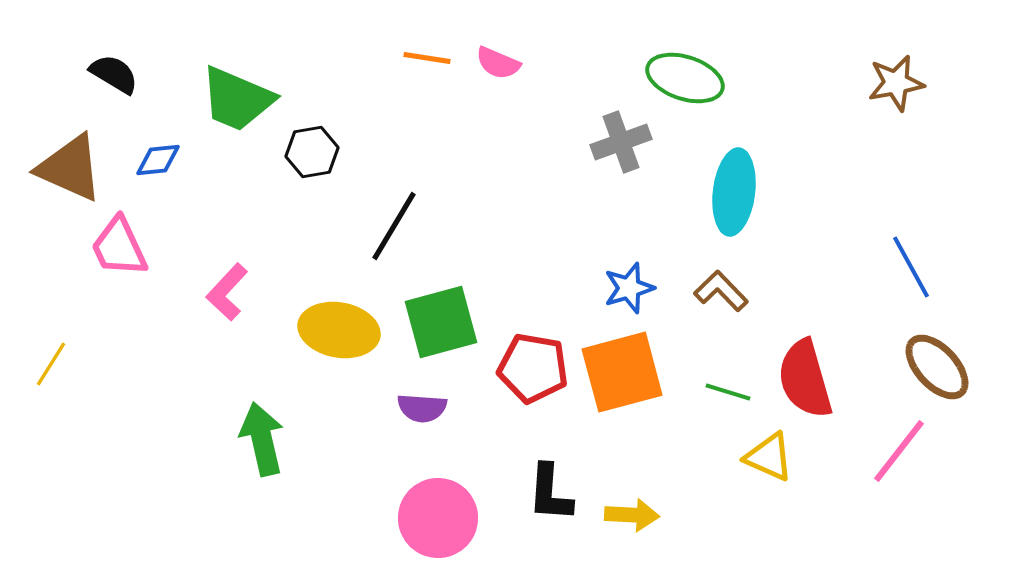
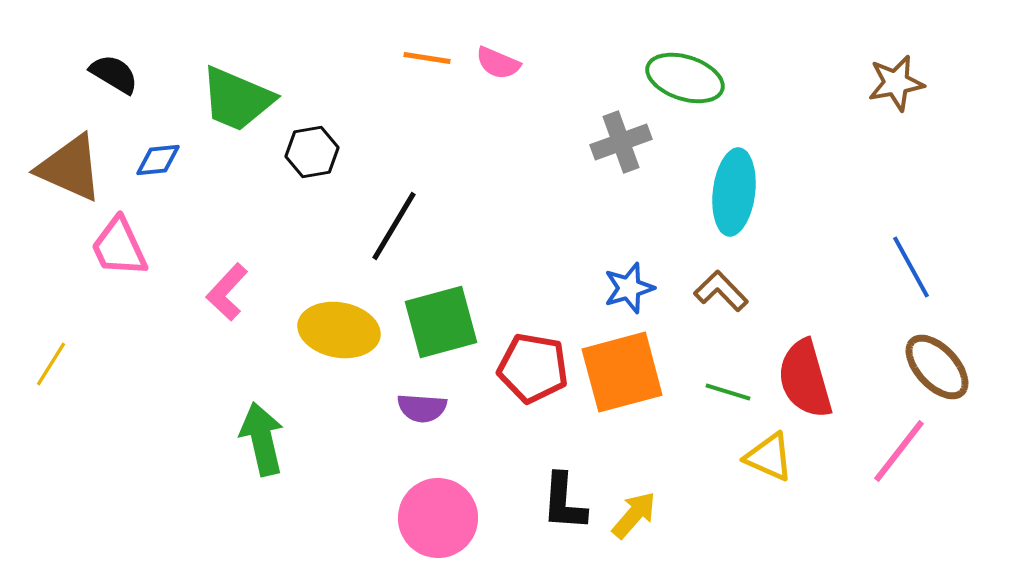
black L-shape: moved 14 px right, 9 px down
yellow arrow: moved 2 px right; rotated 52 degrees counterclockwise
